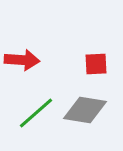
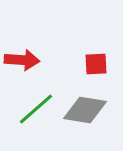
green line: moved 4 px up
